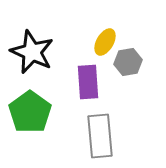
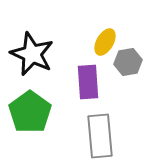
black star: moved 2 px down
